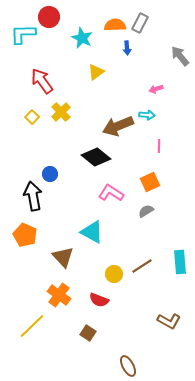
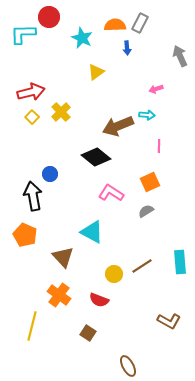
gray arrow: rotated 15 degrees clockwise
red arrow: moved 11 px left, 11 px down; rotated 112 degrees clockwise
yellow line: rotated 32 degrees counterclockwise
